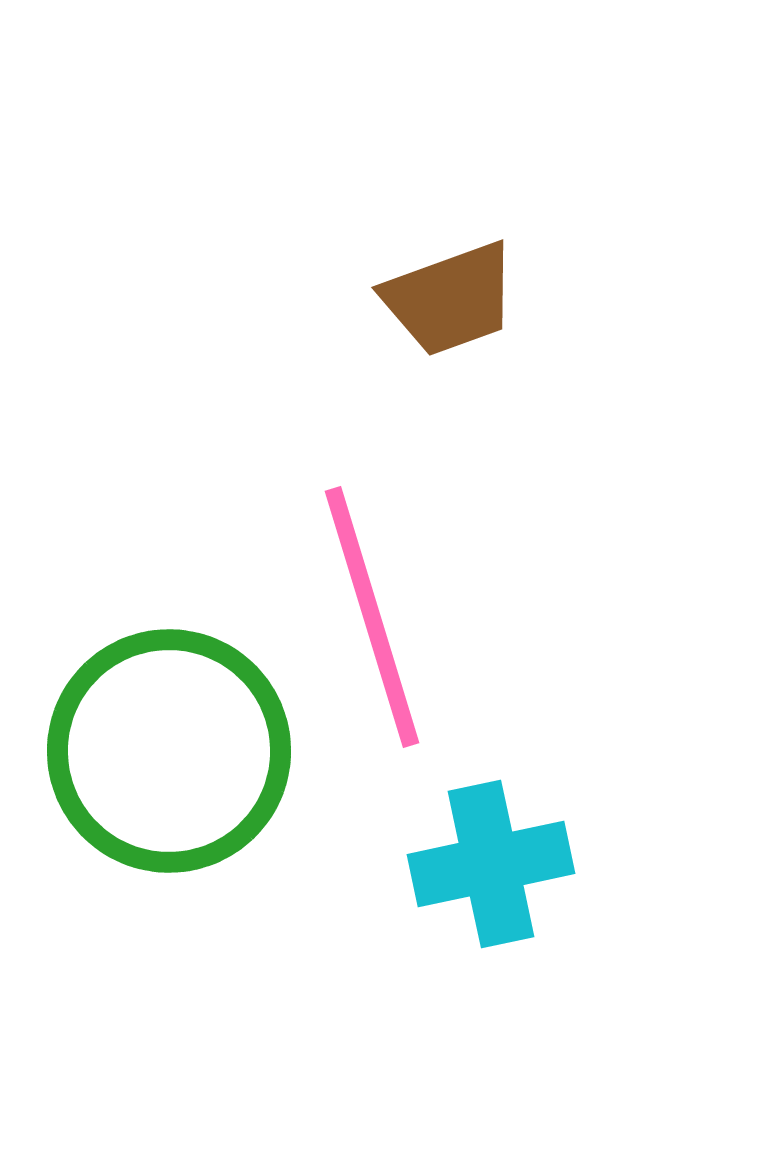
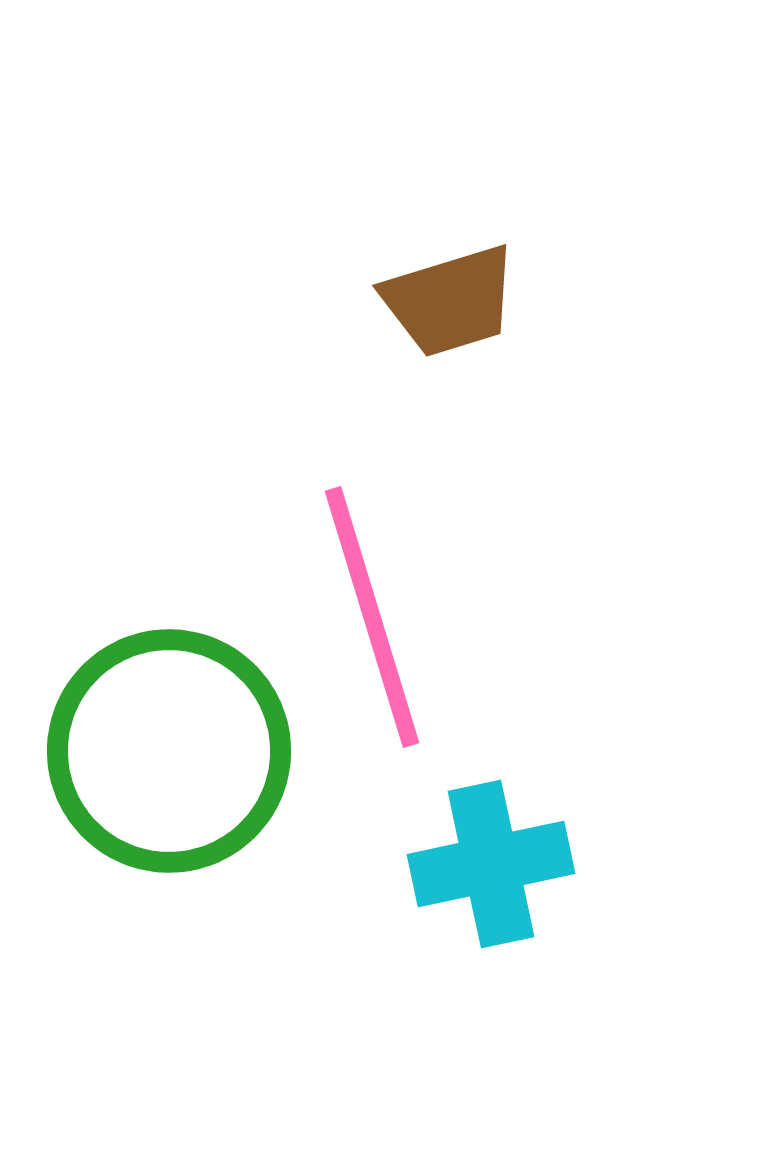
brown trapezoid: moved 2 px down; rotated 3 degrees clockwise
